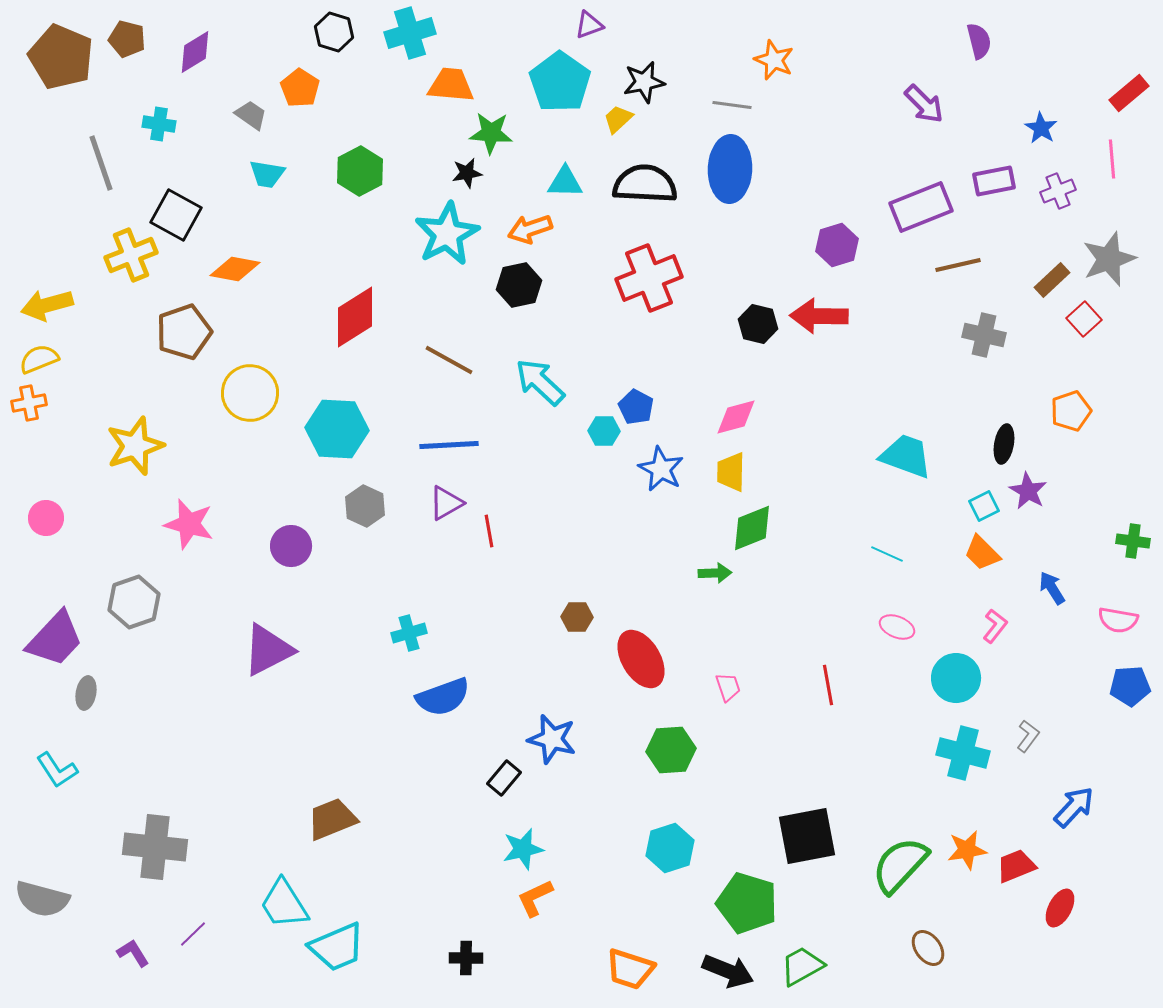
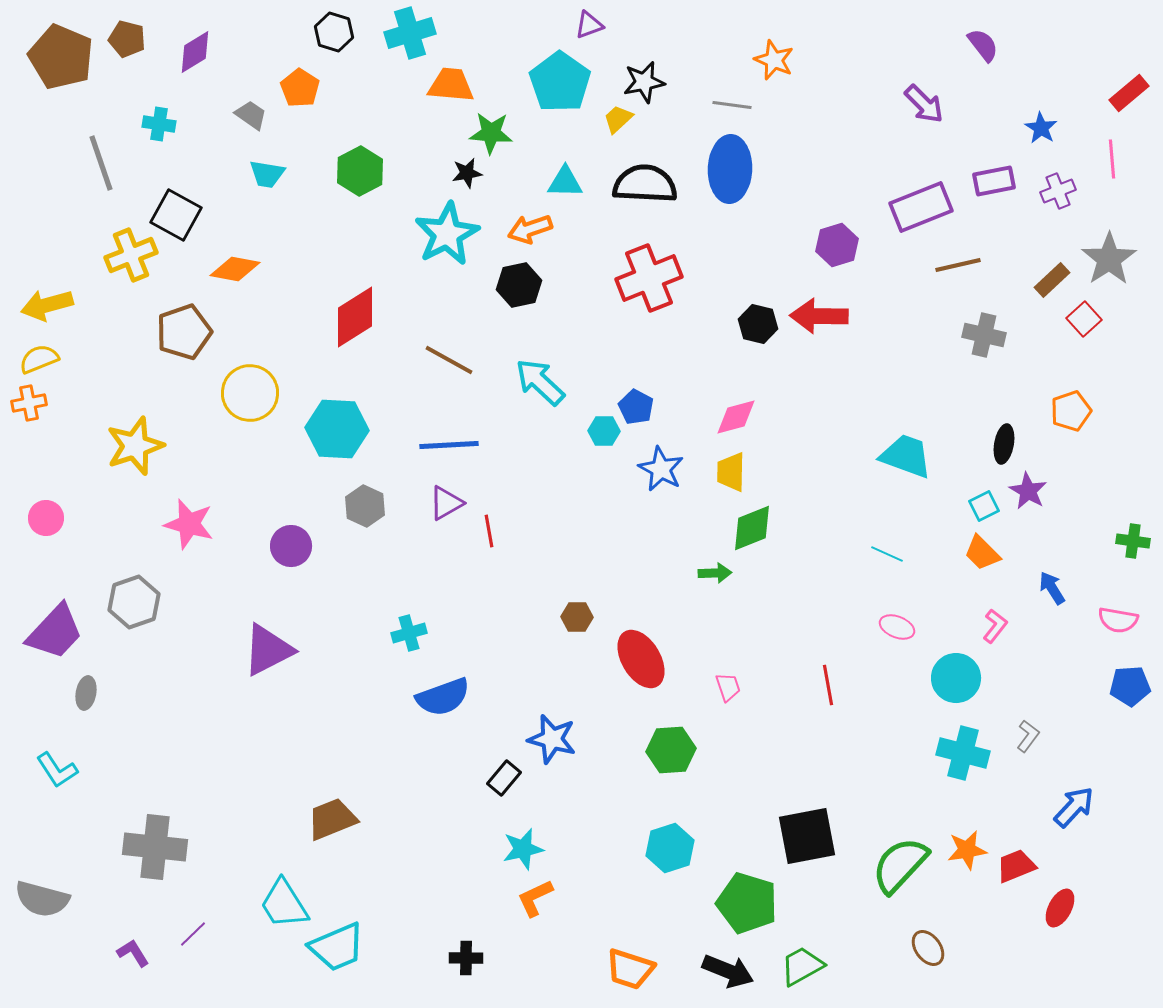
purple semicircle at (979, 41): moved 4 px right, 4 px down; rotated 24 degrees counterclockwise
gray star at (1109, 259): rotated 14 degrees counterclockwise
purple trapezoid at (55, 639): moved 7 px up
